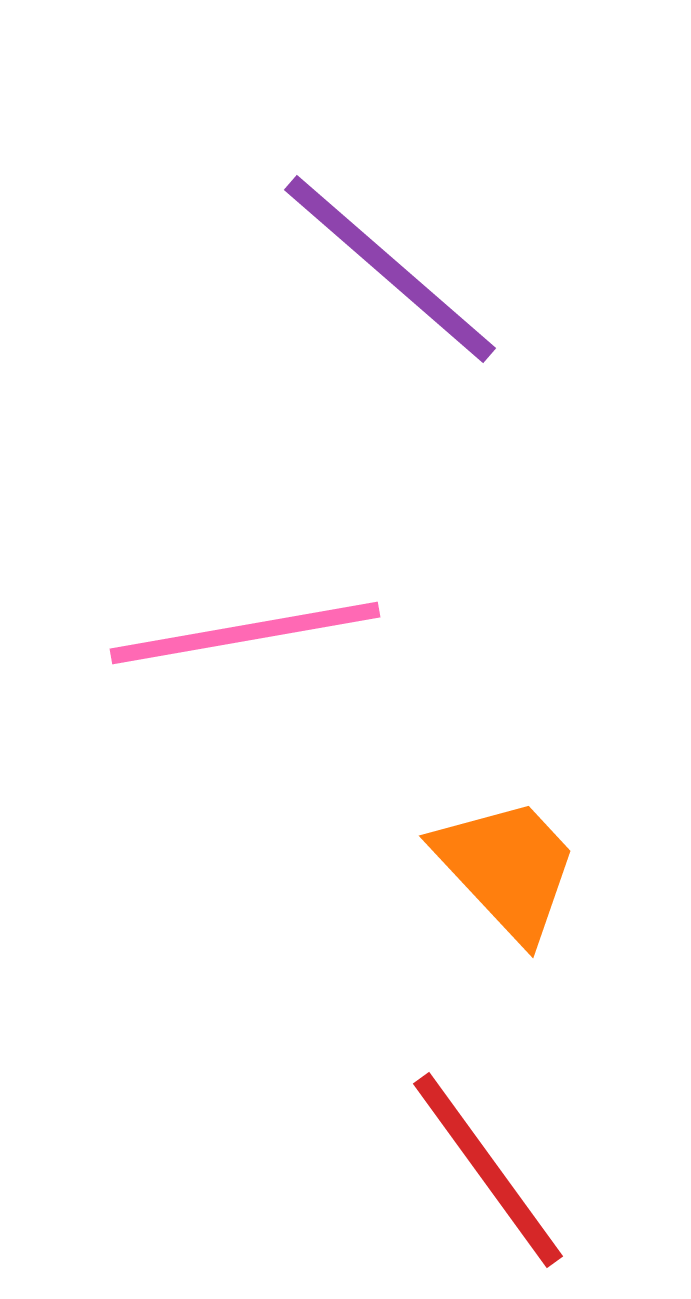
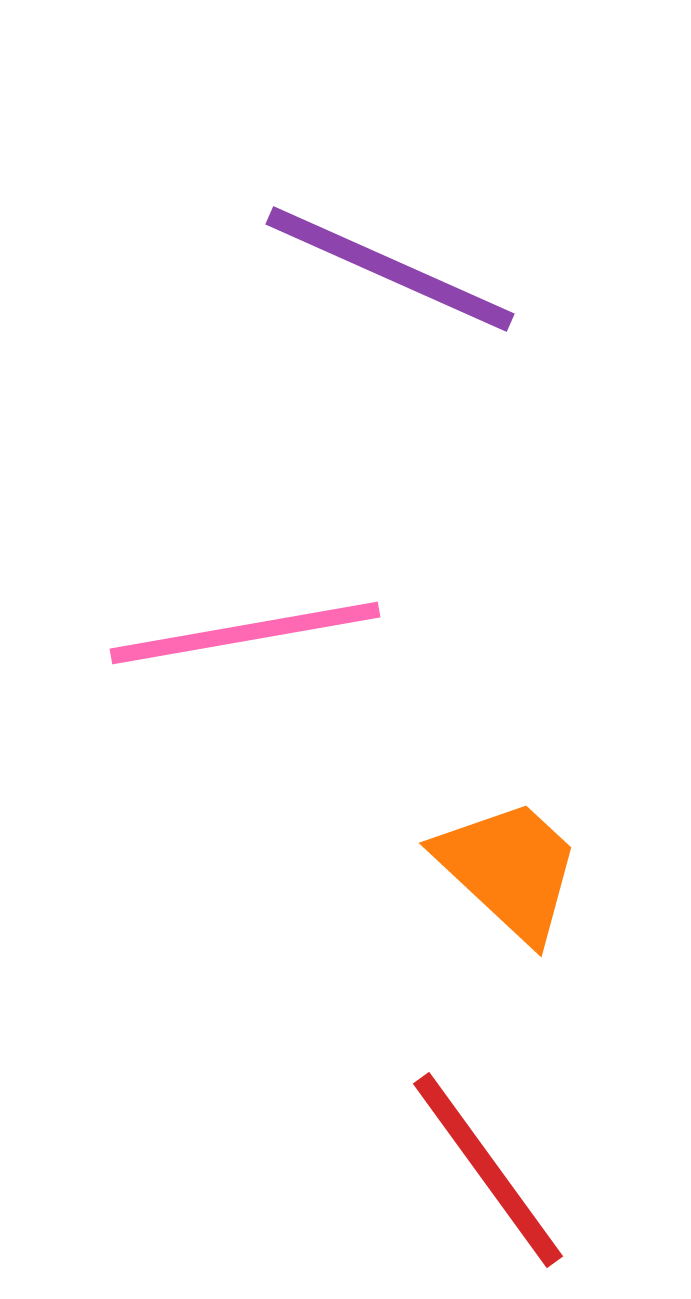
purple line: rotated 17 degrees counterclockwise
orange trapezoid: moved 2 px right, 1 px down; rotated 4 degrees counterclockwise
